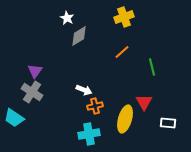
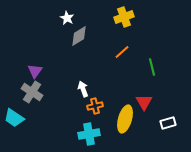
white arrow: moved 1 px left, 1 px up; rotated 133 degrees counterclockwise
white rectangle: rotated 21 degrees counterclockwise
